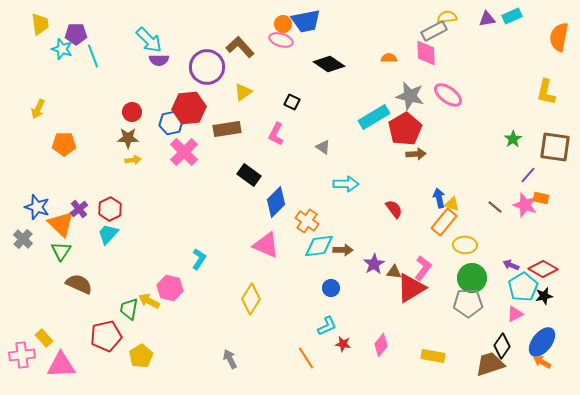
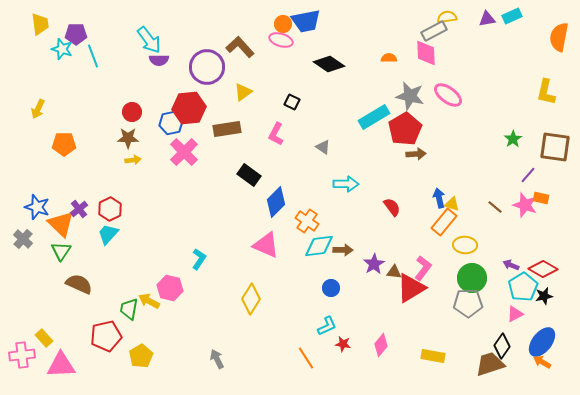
cyan arrow at (149, 40): rotated 8 degrees clockwise
red semicircle at (394, 209): moved 2 px left, 2 px up
gray arrow at (230, 359): moved 13 px left
